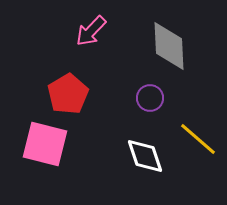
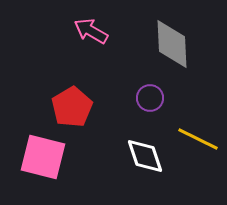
pink arrow: rotated 76 degrees clockwise
gray diamond: moved 3 px right, 2 px up
red pentagon: moved 4 px right, 13 px down
yellow line: rotated 15 degrees counterclockwise
pink square: moved 2 px left, 13 px down
